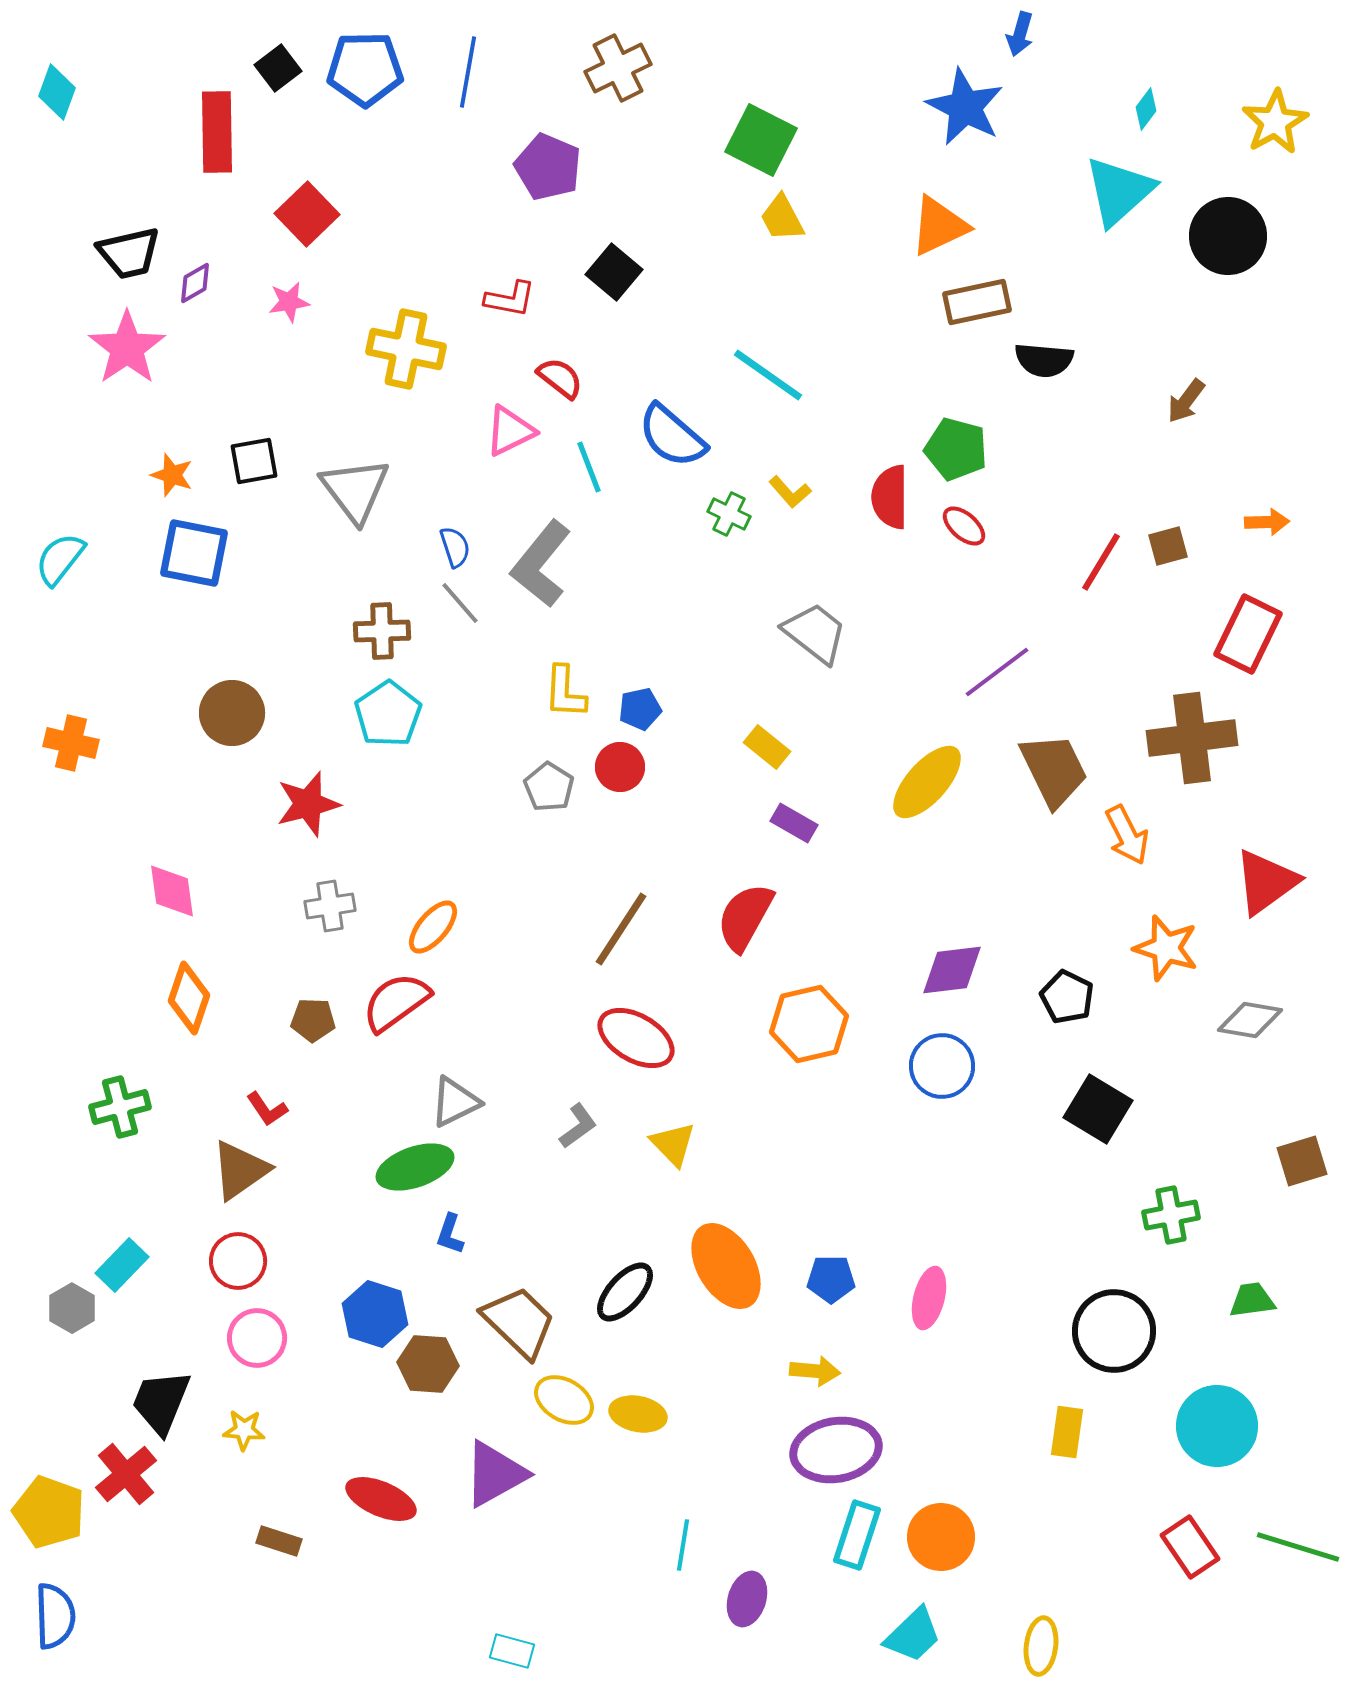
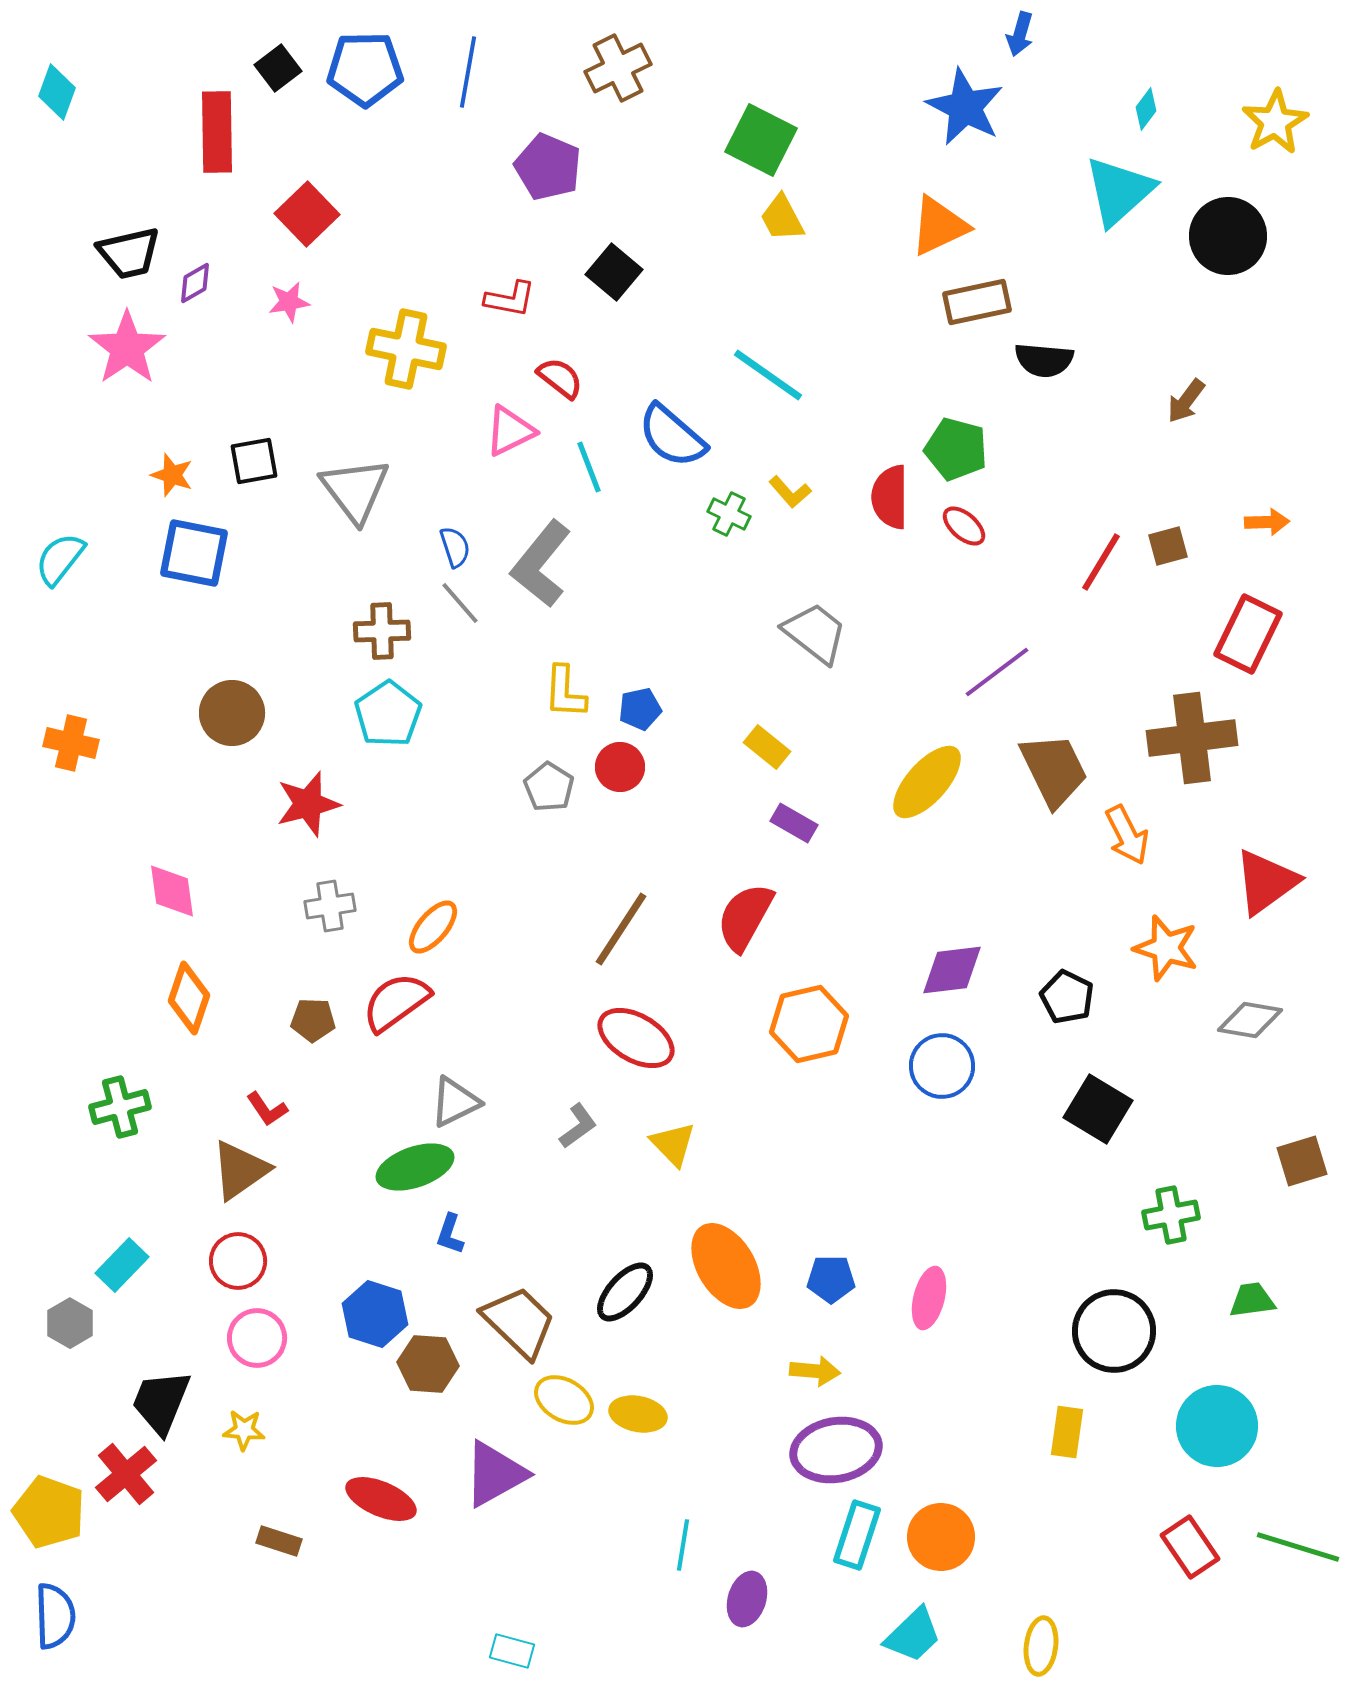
gray hexagon at (72, 1308): moved 2 px left, 15 px down
